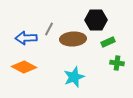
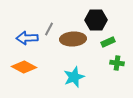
blue arrow: moved 1 px right
